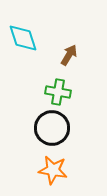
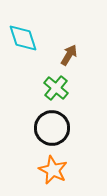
green cross: moved 2 px left, 4 px up; rotated 30 degrees clockwise
orange star: rotated 16 degrees clockwise
